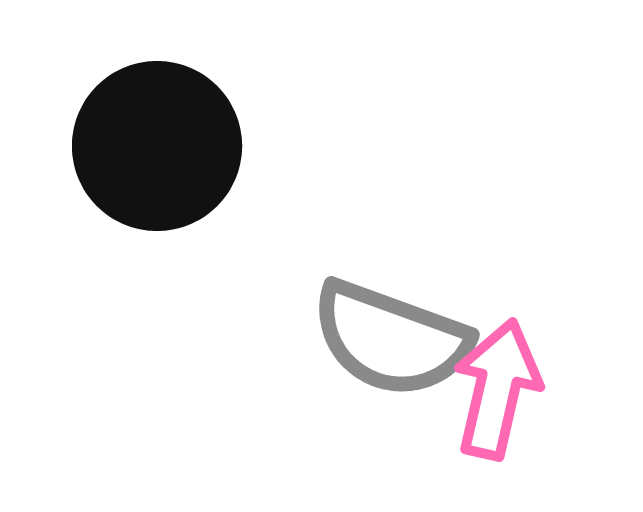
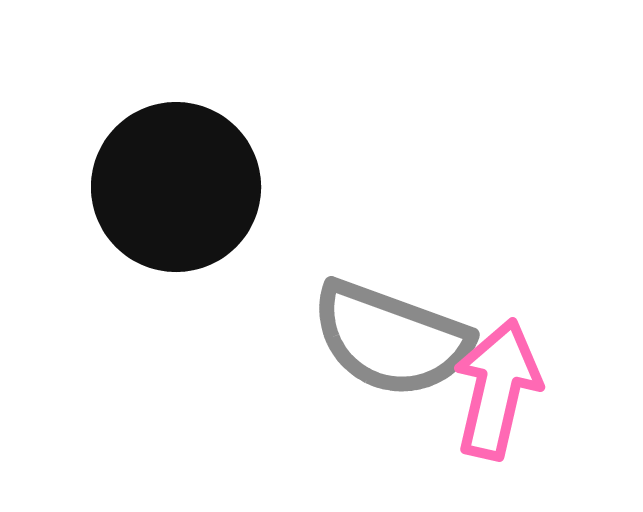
black circle: moved 19 px right, 41 px down
